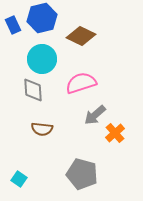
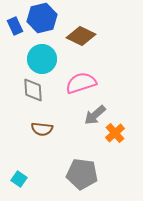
blue rectangle: moved 2 px right, 1 px down
gray pentagon: rotated 8 degrees counterclockwise
